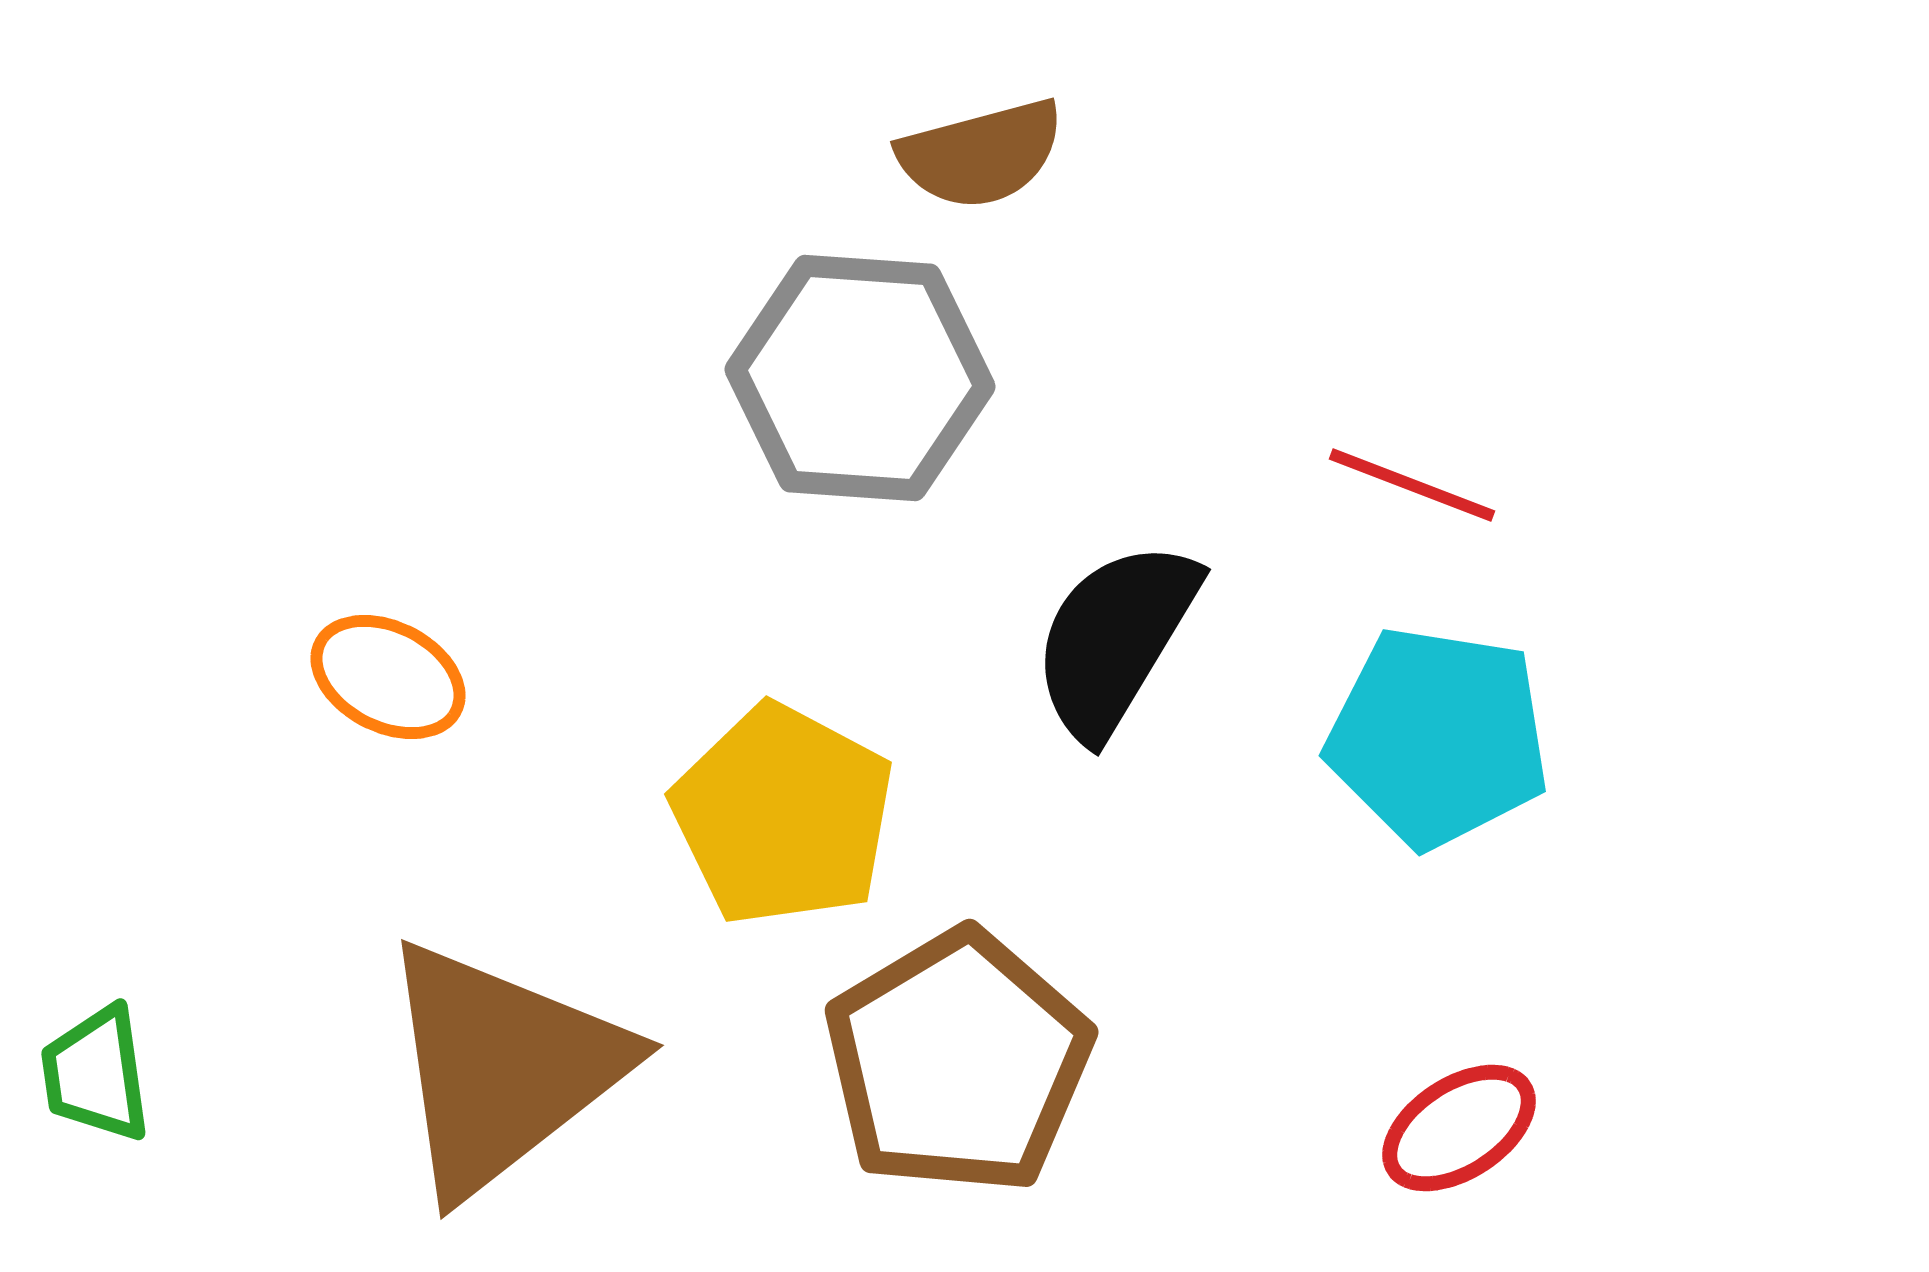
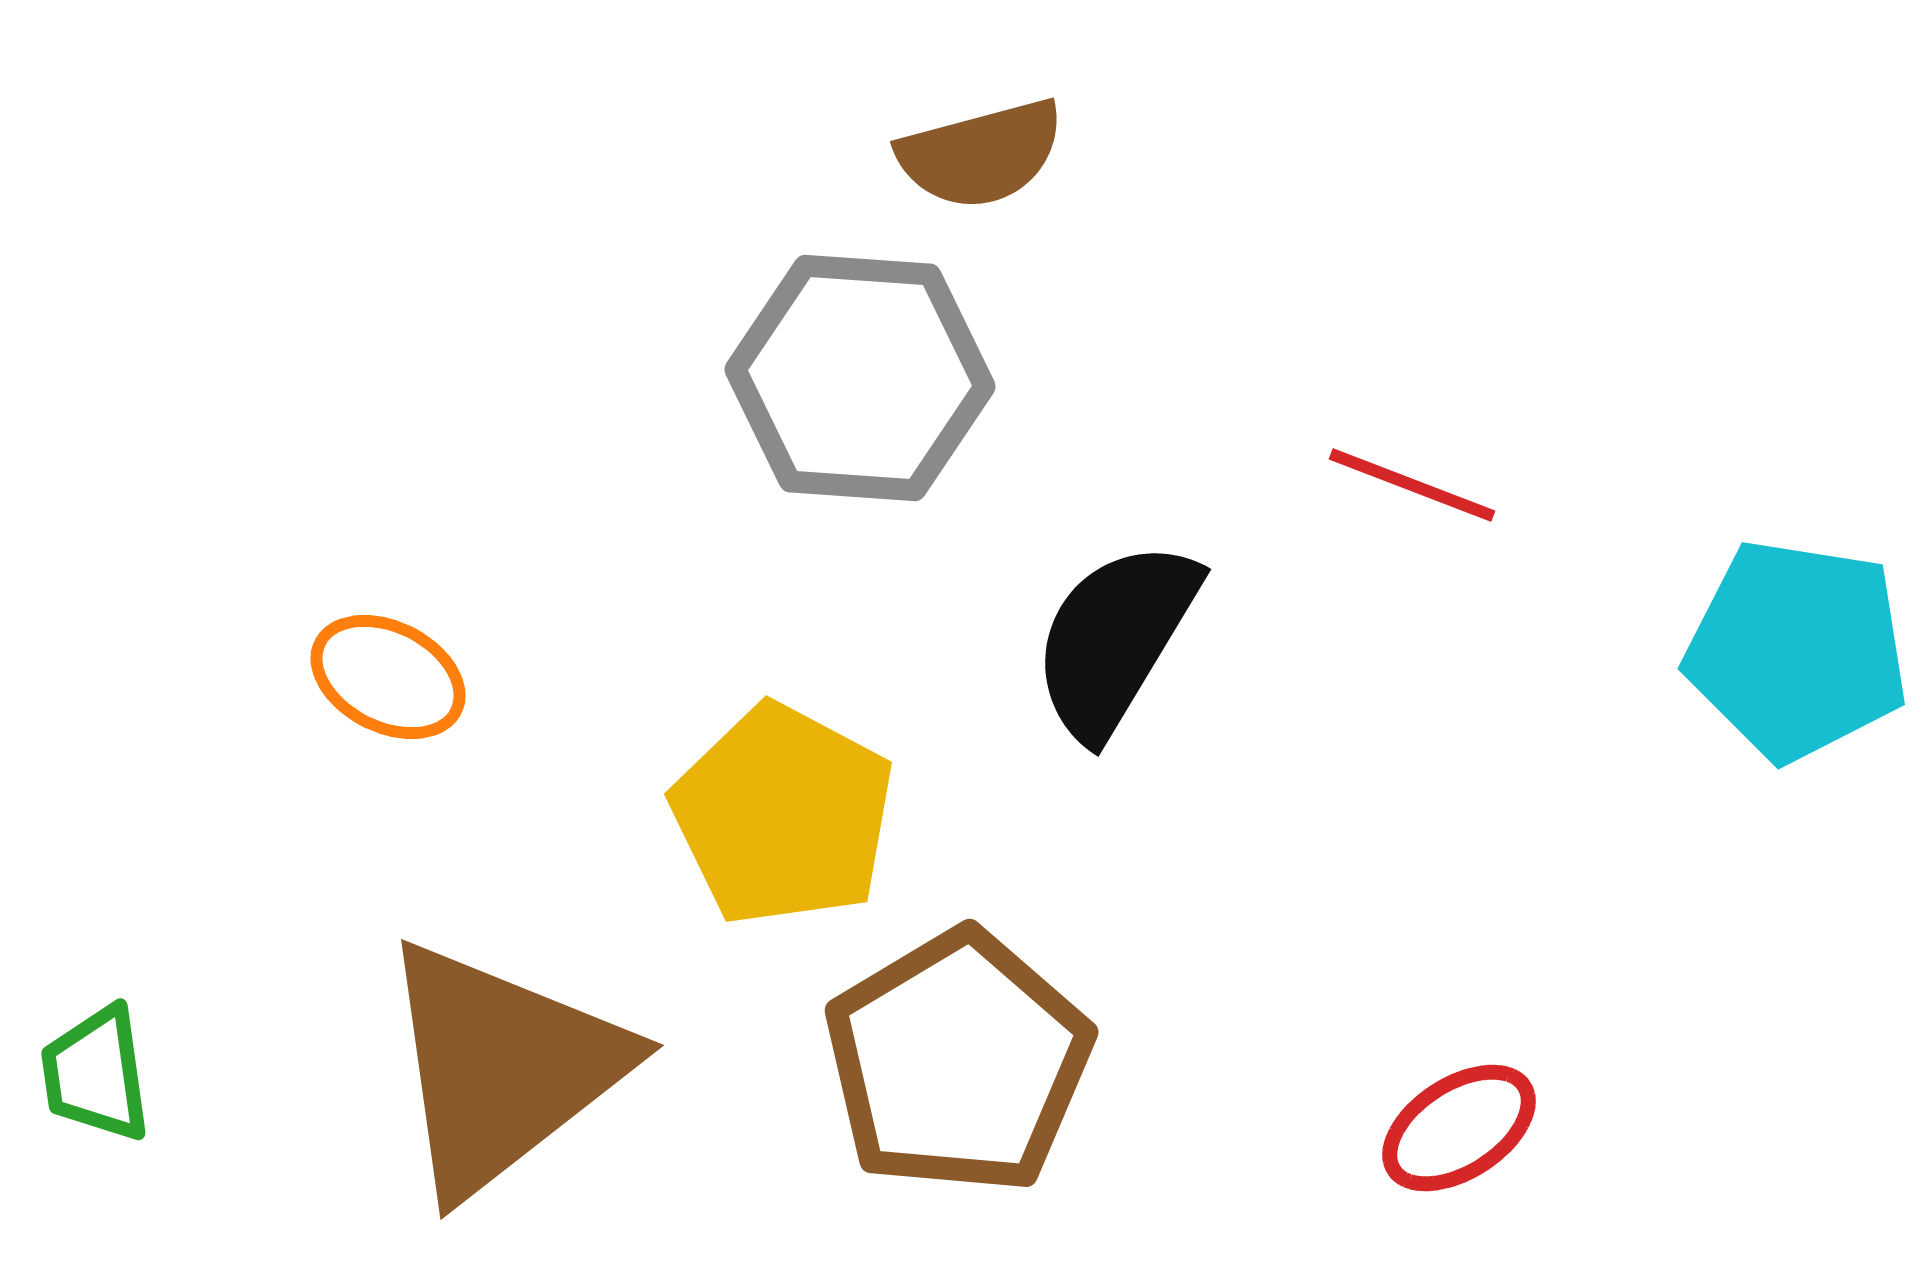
cyan pentagon: moved 359 px right, 87 px up
